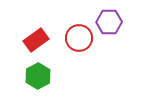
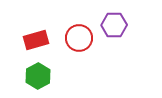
purple hexagon: moved 5 px right, 3 px down
red rectangle: rotated 20 degrees clockwise
